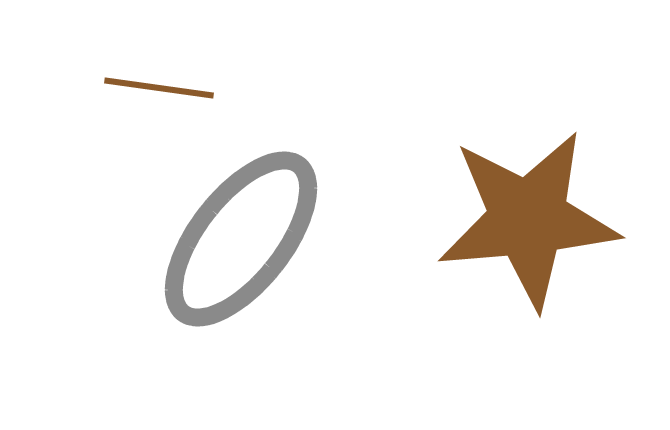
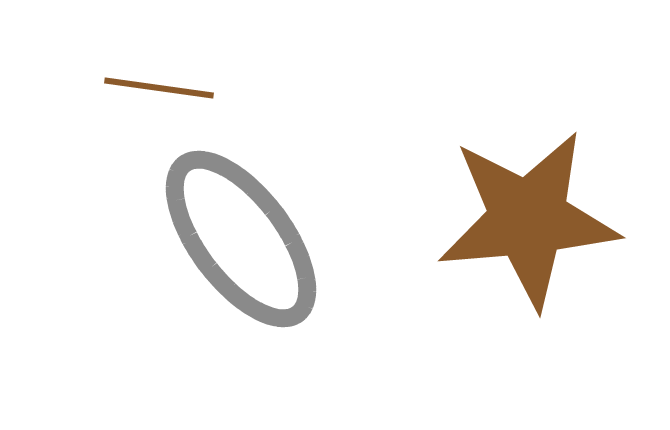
gray ellipse: rotated 75 degrees counterclockwise
